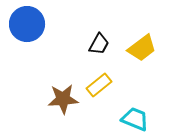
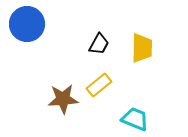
yellow trapezoid: rotated 52 degrees counterclockwise
